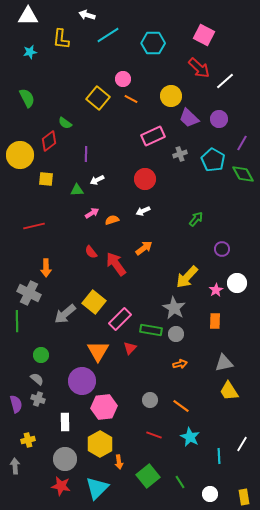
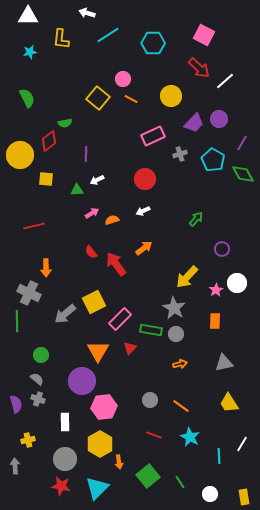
white arrow at (87, 15): moved 2 px up
purple trapezoid at (189, 118): moved 5 px right, 5 px down; rotated 90 degrees counterclockwise
green semicircle at (65, 123): rotated 48 degrees counterclockwise
yellow square at (94, 302): rotated 25 degrees clockwise
yellow trapezoid at (229, 391): moved 12 px down
